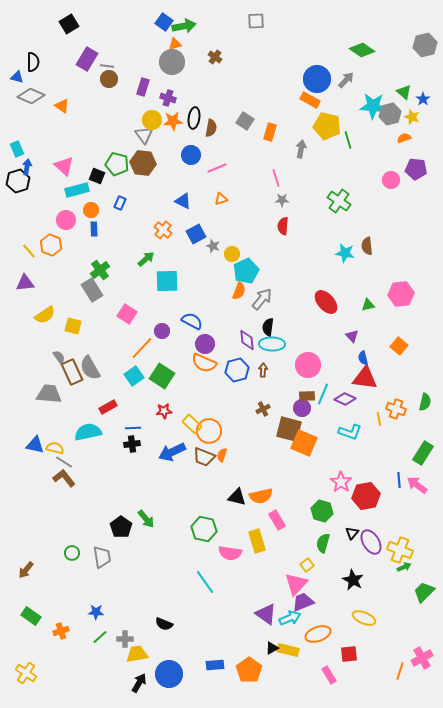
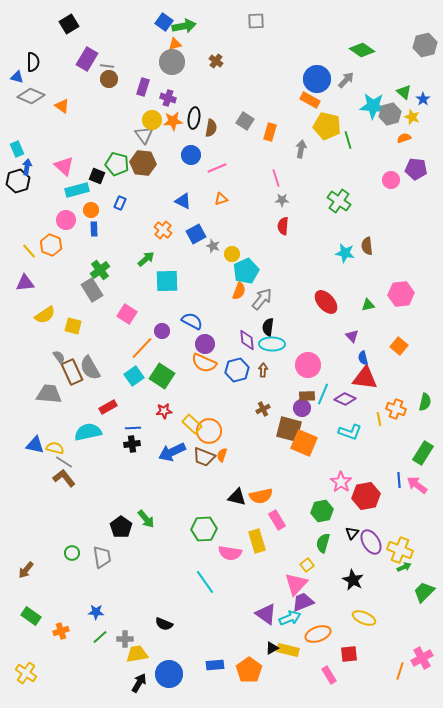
brown cross at (215, 57): moved 1 px right, 4 px down
green hexagon at (322, 511): rotated 25 degrees counterclockwise
green hexagon at (204, 529): rotated 15 degrees counterclockwise
